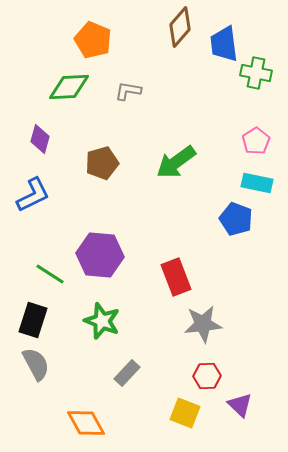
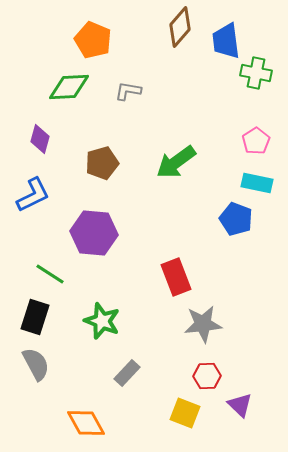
blue trapezoid: moved 2 px right, 3 px up
purple hexagon: moved 6 px left, 22 px up
black rectangle: moved 2 px right, 3 px up
